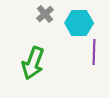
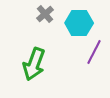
purple line: rotated 25 degrees clockwise
green arrow: moved 1 px right, 1 px down
